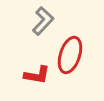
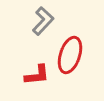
red L-shape: rotated 16 degrees counterclockwise
